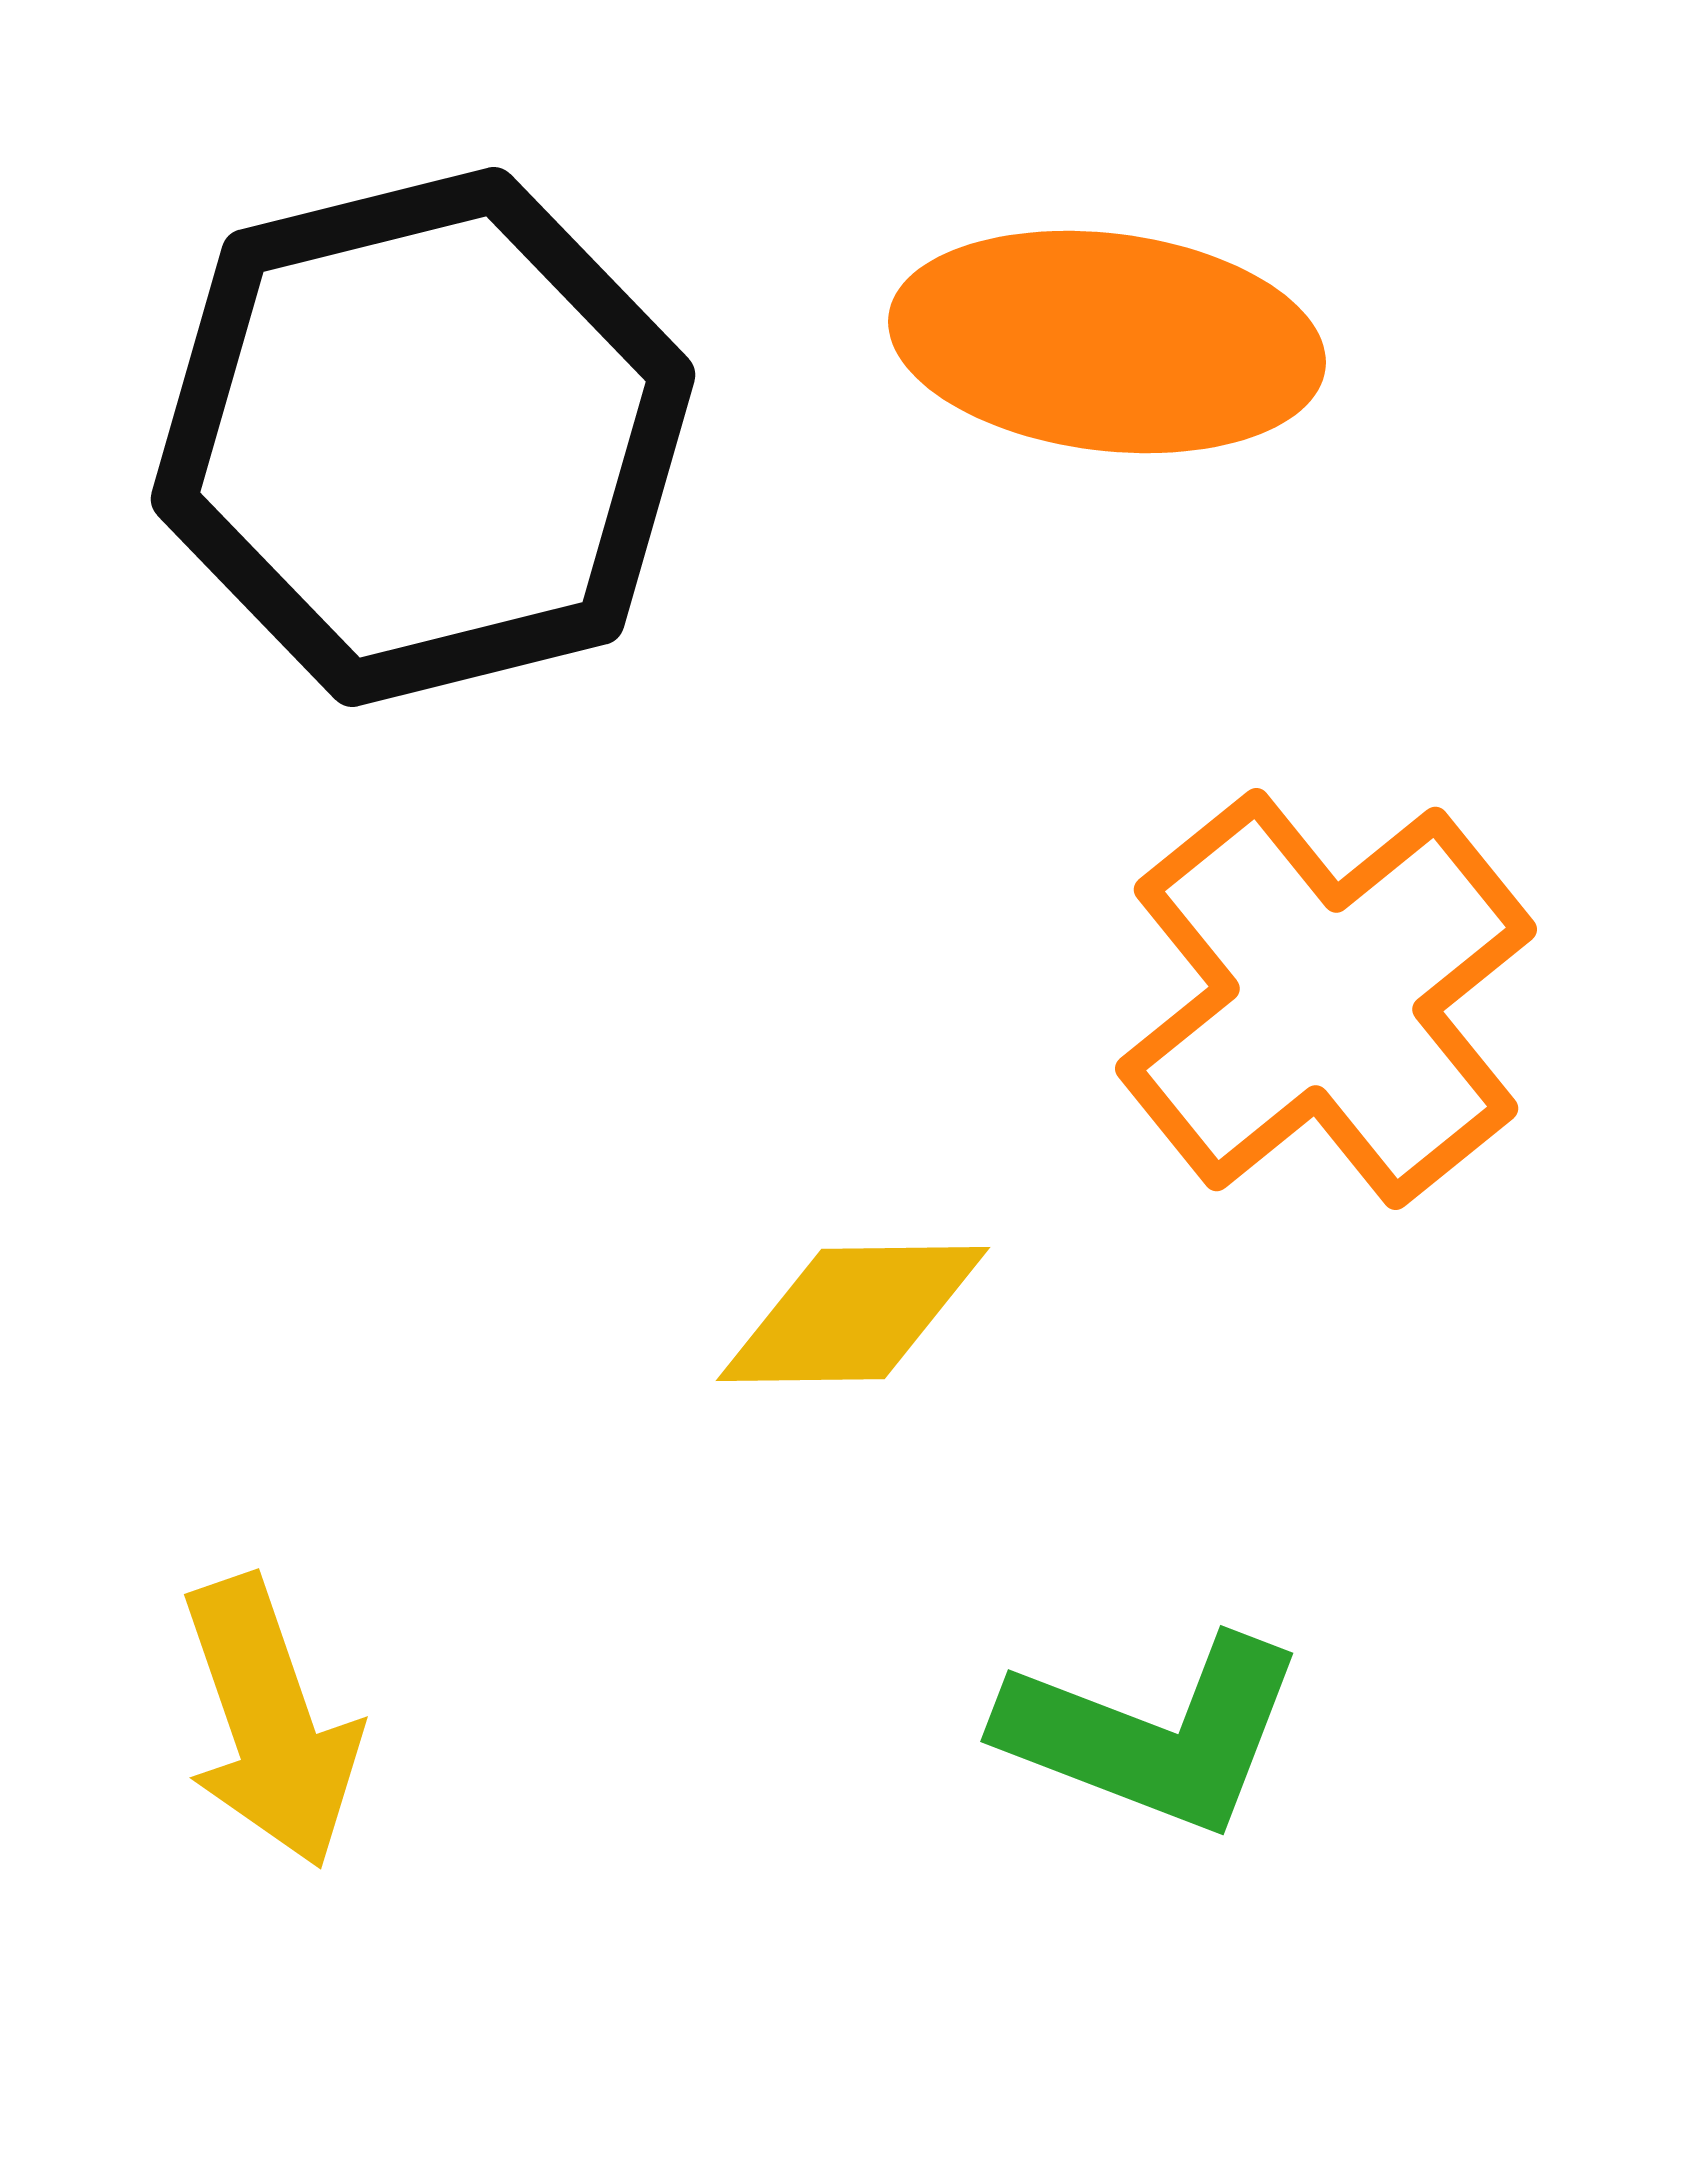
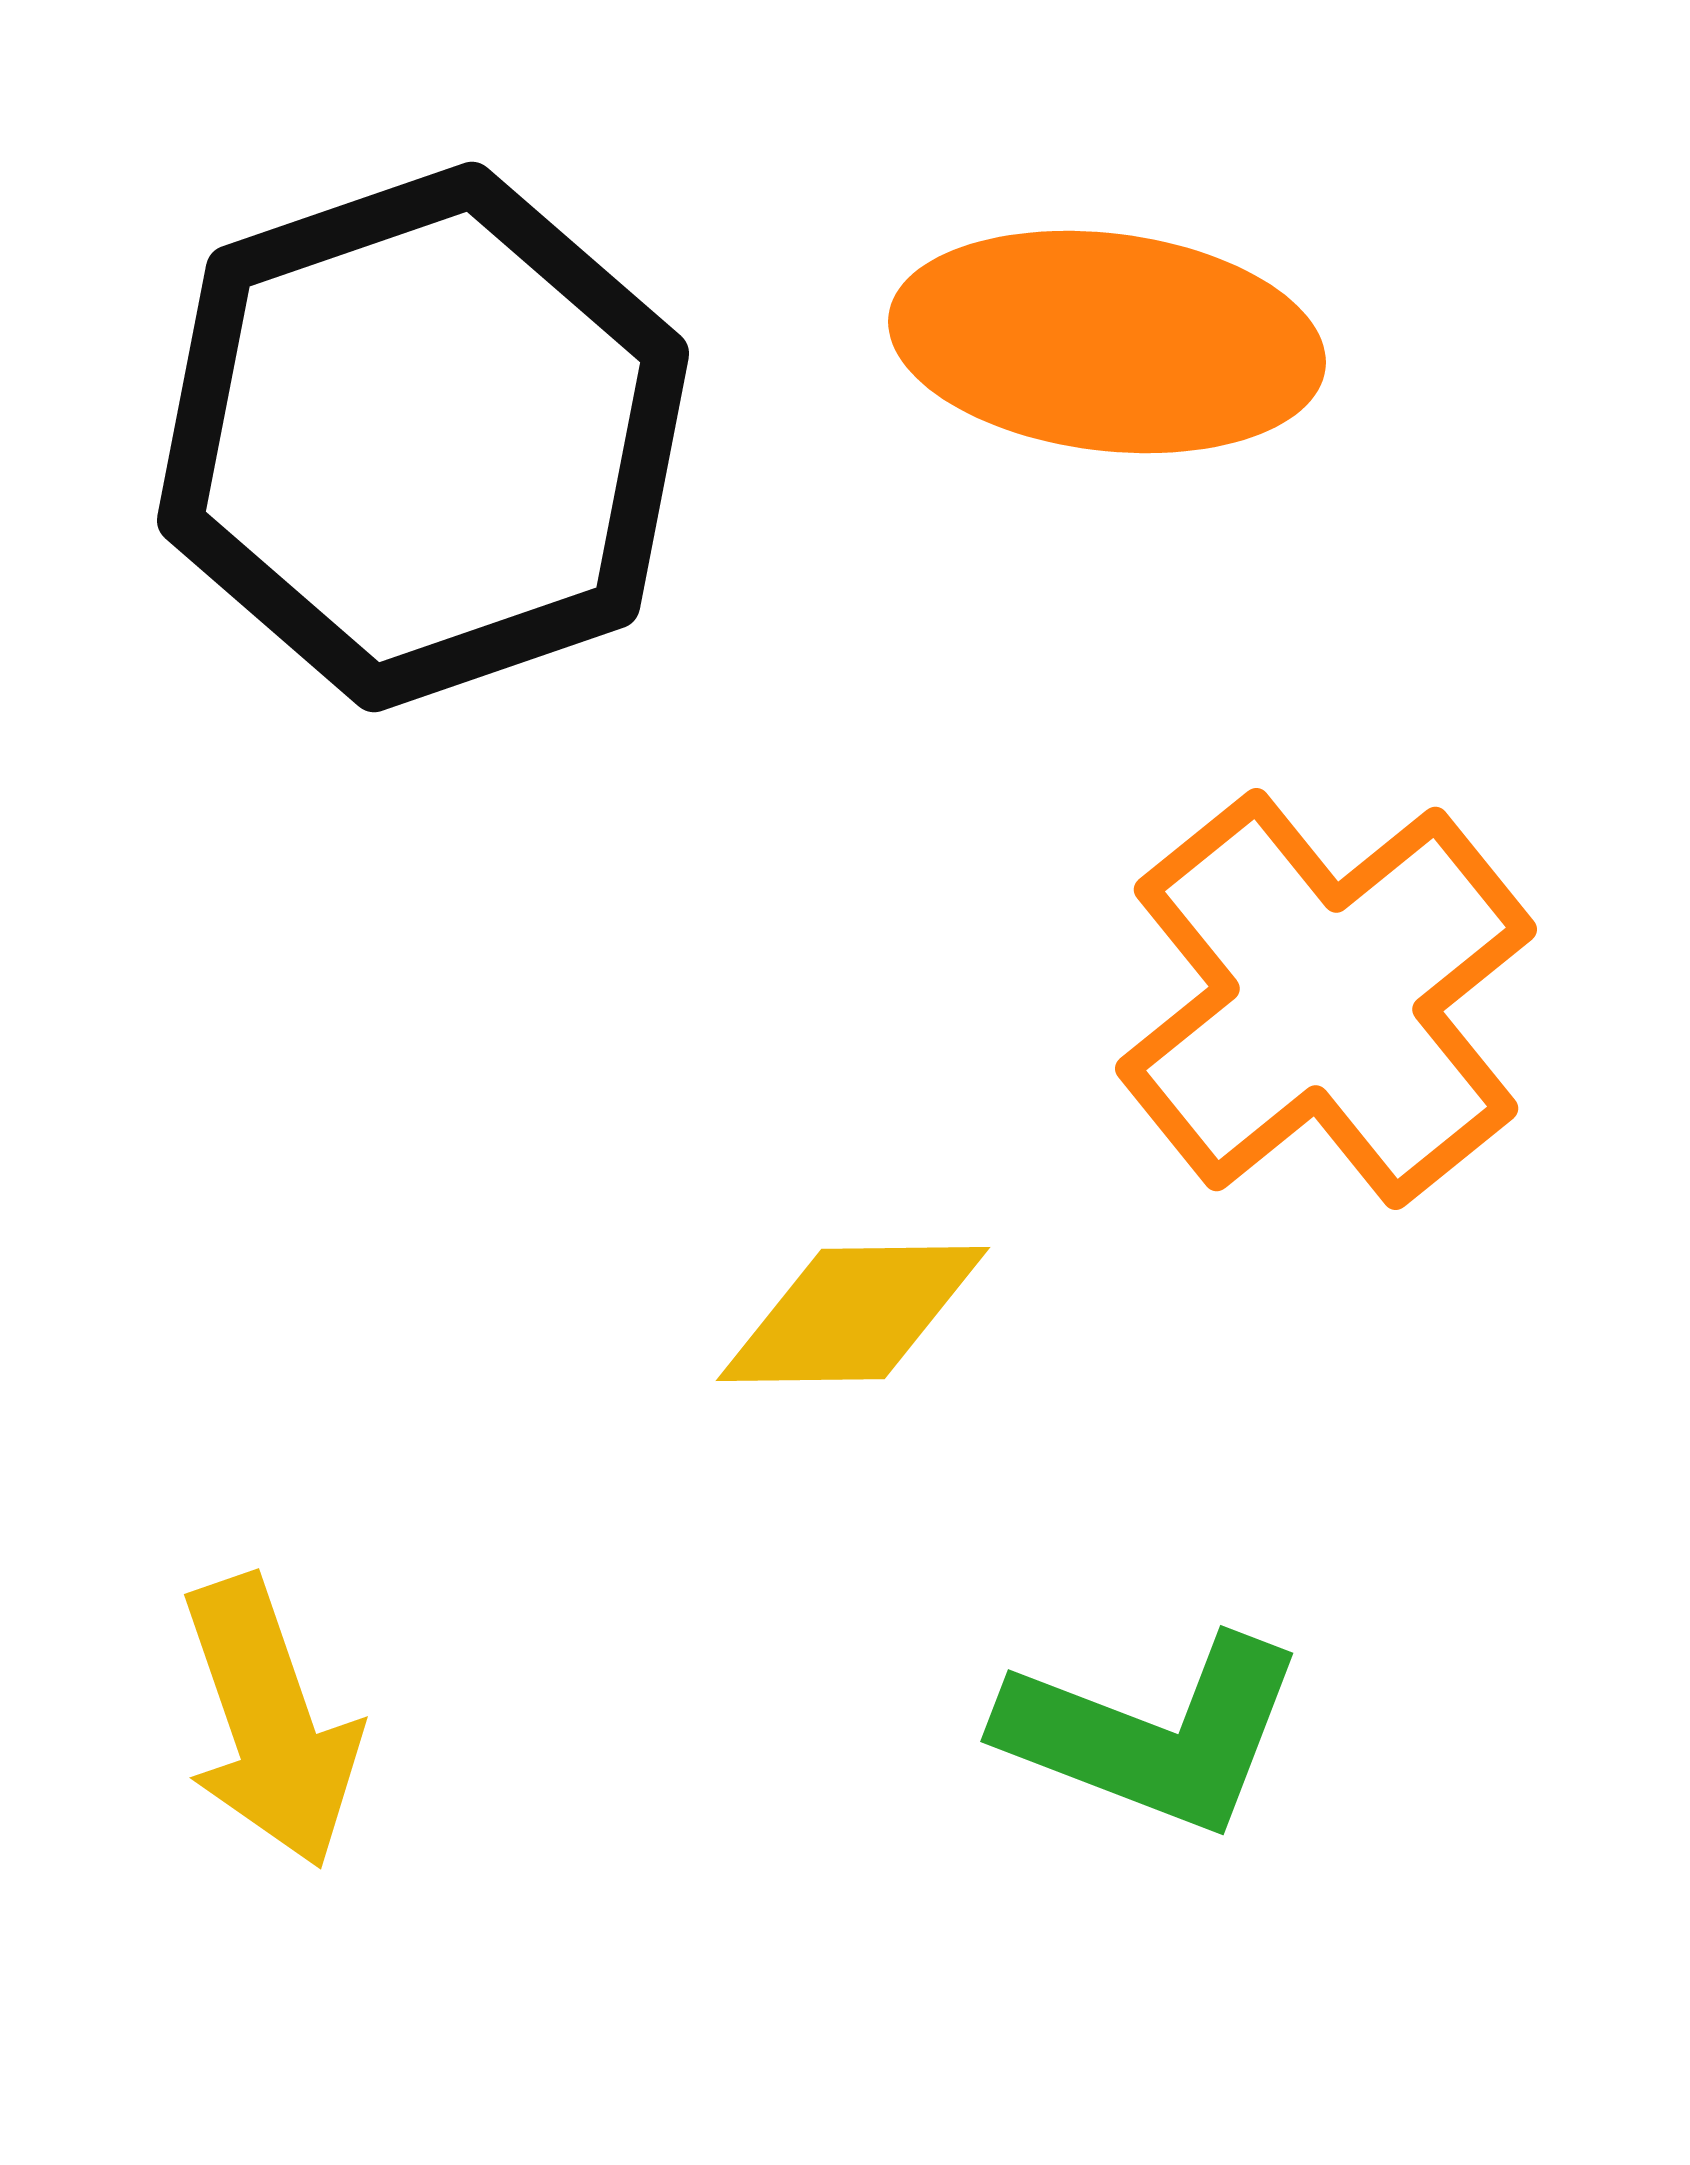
black hexagon: rotated 5 degrees counterclockwise
